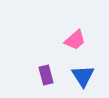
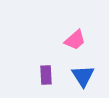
purple rectangle: rotated 12 degrees clockwise
